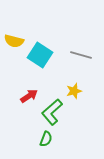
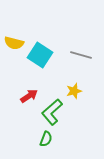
yellow semicircle: moved 2 px down
